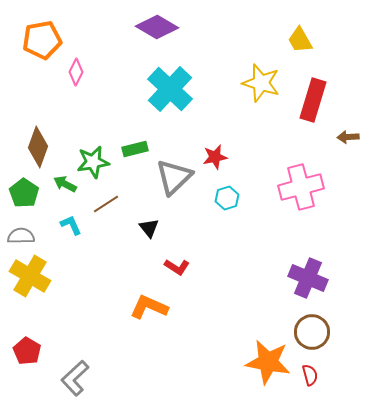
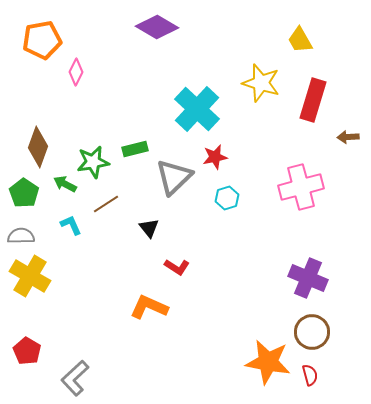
cyan cross: moved 27 px right, 20 px down
